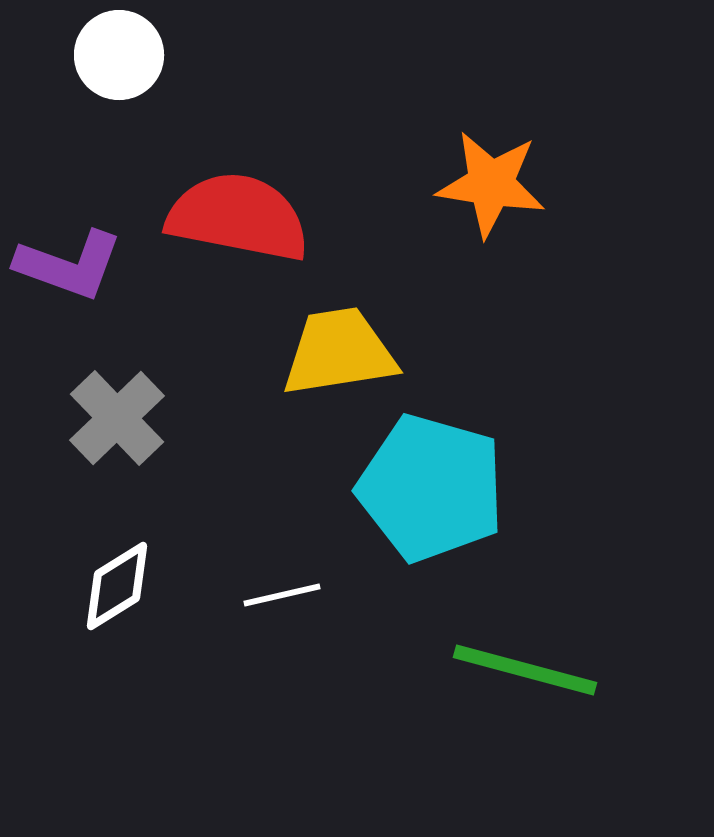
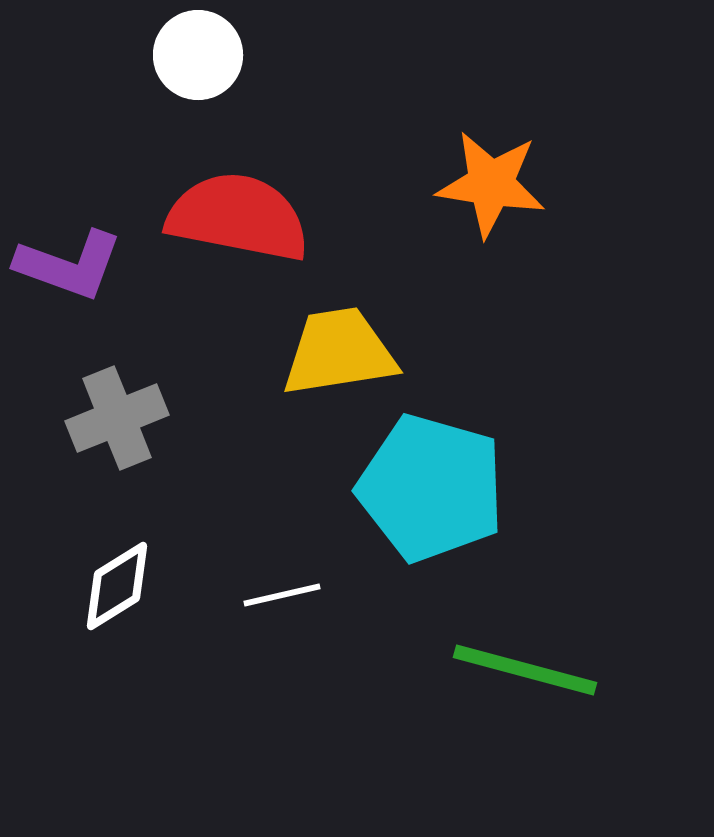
white circle: moved 79 px right
gray cross: rotated 22 degrees clockwise
